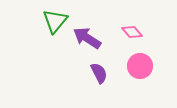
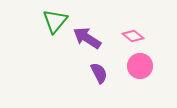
pink diamond: moved 1 px right, 4 px down; rotated 10 degrees counterclockwise
